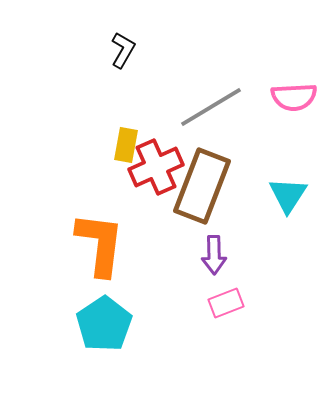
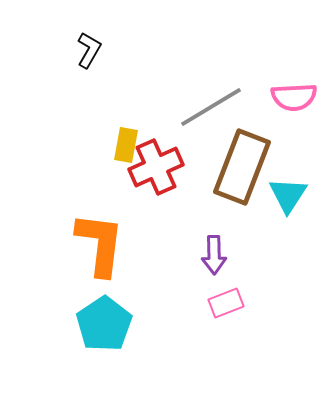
black L-shape: moved 34 px left
brown rectangle: moved 40 px right, 19 px up
